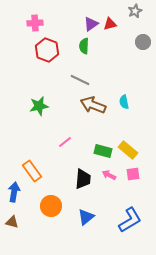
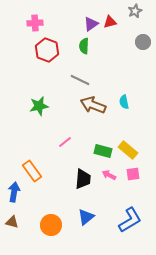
red triangle: moved 2 px up
orange circle: moved 19 px down
